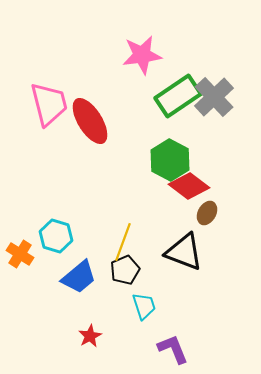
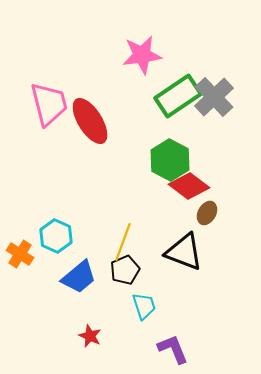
cyan hexagon: rotated 8 degrees clockwise
red star: rotated 20 degrees counterclockwise
